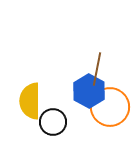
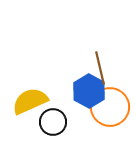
brown line: moved 3 px right, 1 px up; rotated 24 degrees counterclockwise
yellow semicircle: rotated 66 degrees clockwise
